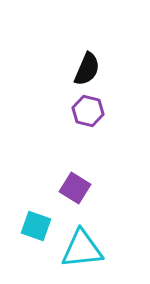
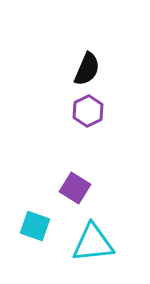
purple hexagon: rotated 20 degrees clockwise
cyan square: moved 1 px left
cyan triangle: moved 11 px right, 6 px up
